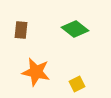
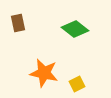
brown rectangle: moved 3 px left, 7 px up; rotated 18 degrees counterclockwise
orange star: moved 8 px right, 1 px down
